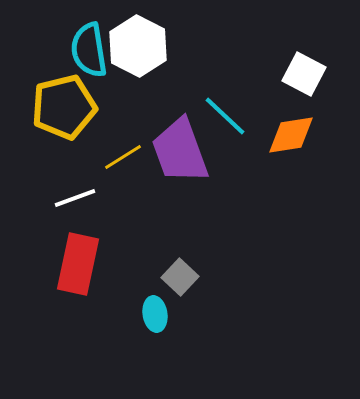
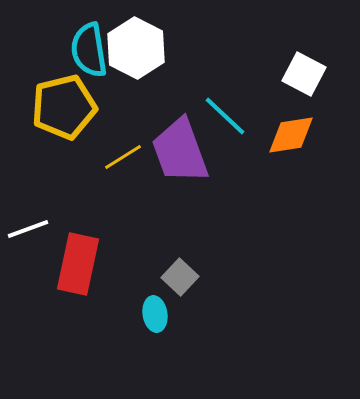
white hexagon: moved 2 px left, 2 px down
white line: moved 47 px left, 31 px down
